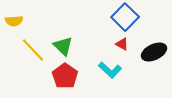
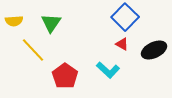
green triangle: moved 12 px left, 23 px up; rotated 20 degrees clockwise
black ellipse: moved 2 px up
cyan L-shape: moved 2 px left
